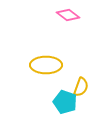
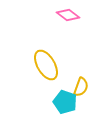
yellow ellipse: rotated 60 degrees clockwise
